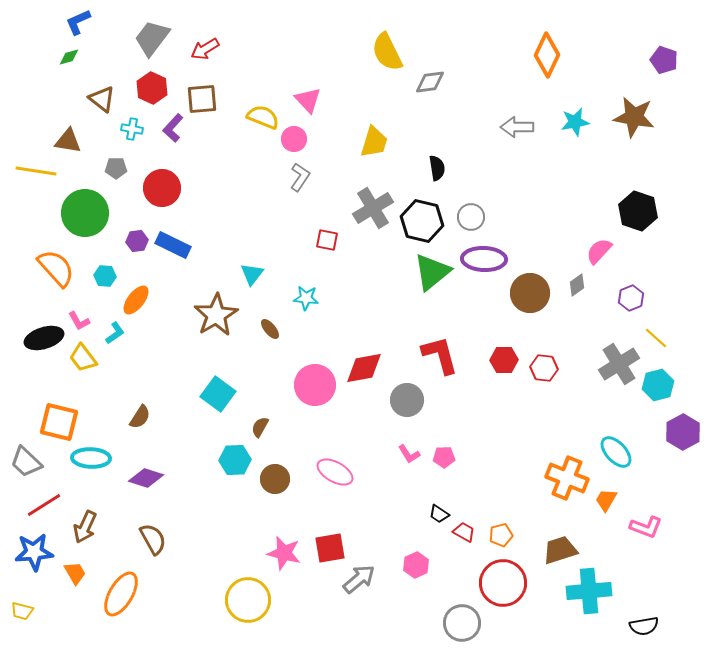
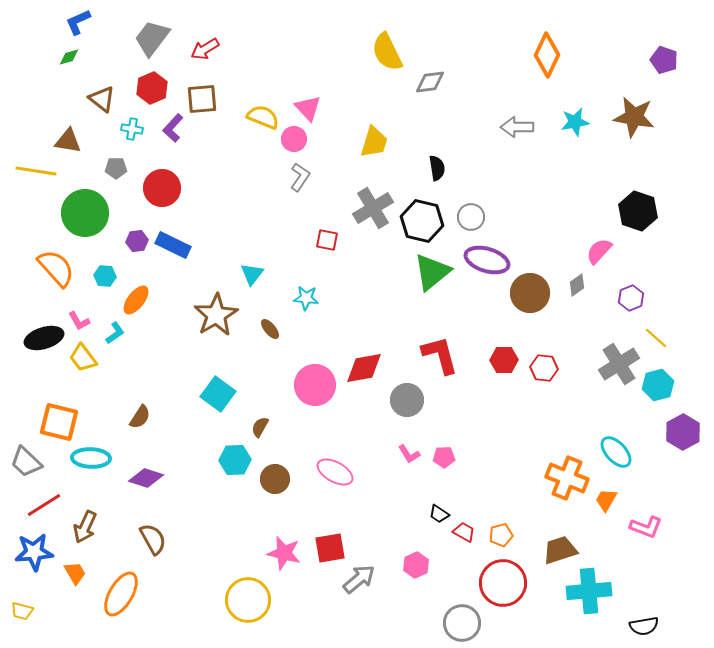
red hexagon at (152, 88): rotated 12 degrees clockwise
pink triangle at (308, 100): moved 8 px down
purple ellipse at (484, 259): moved 3 px right, 1 px down; rotated 15 degrees clockwise
